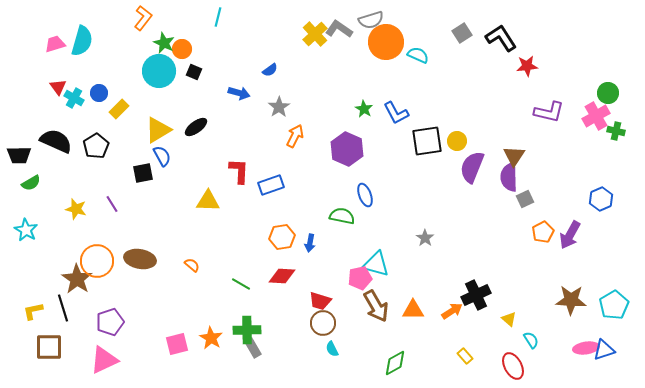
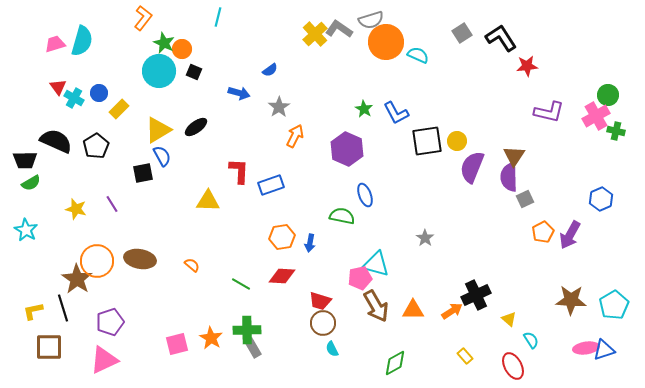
green circle at (608, 93): moved 2 px down
black trapezoid at (19, 155): moved 6 px right, 5 px down
